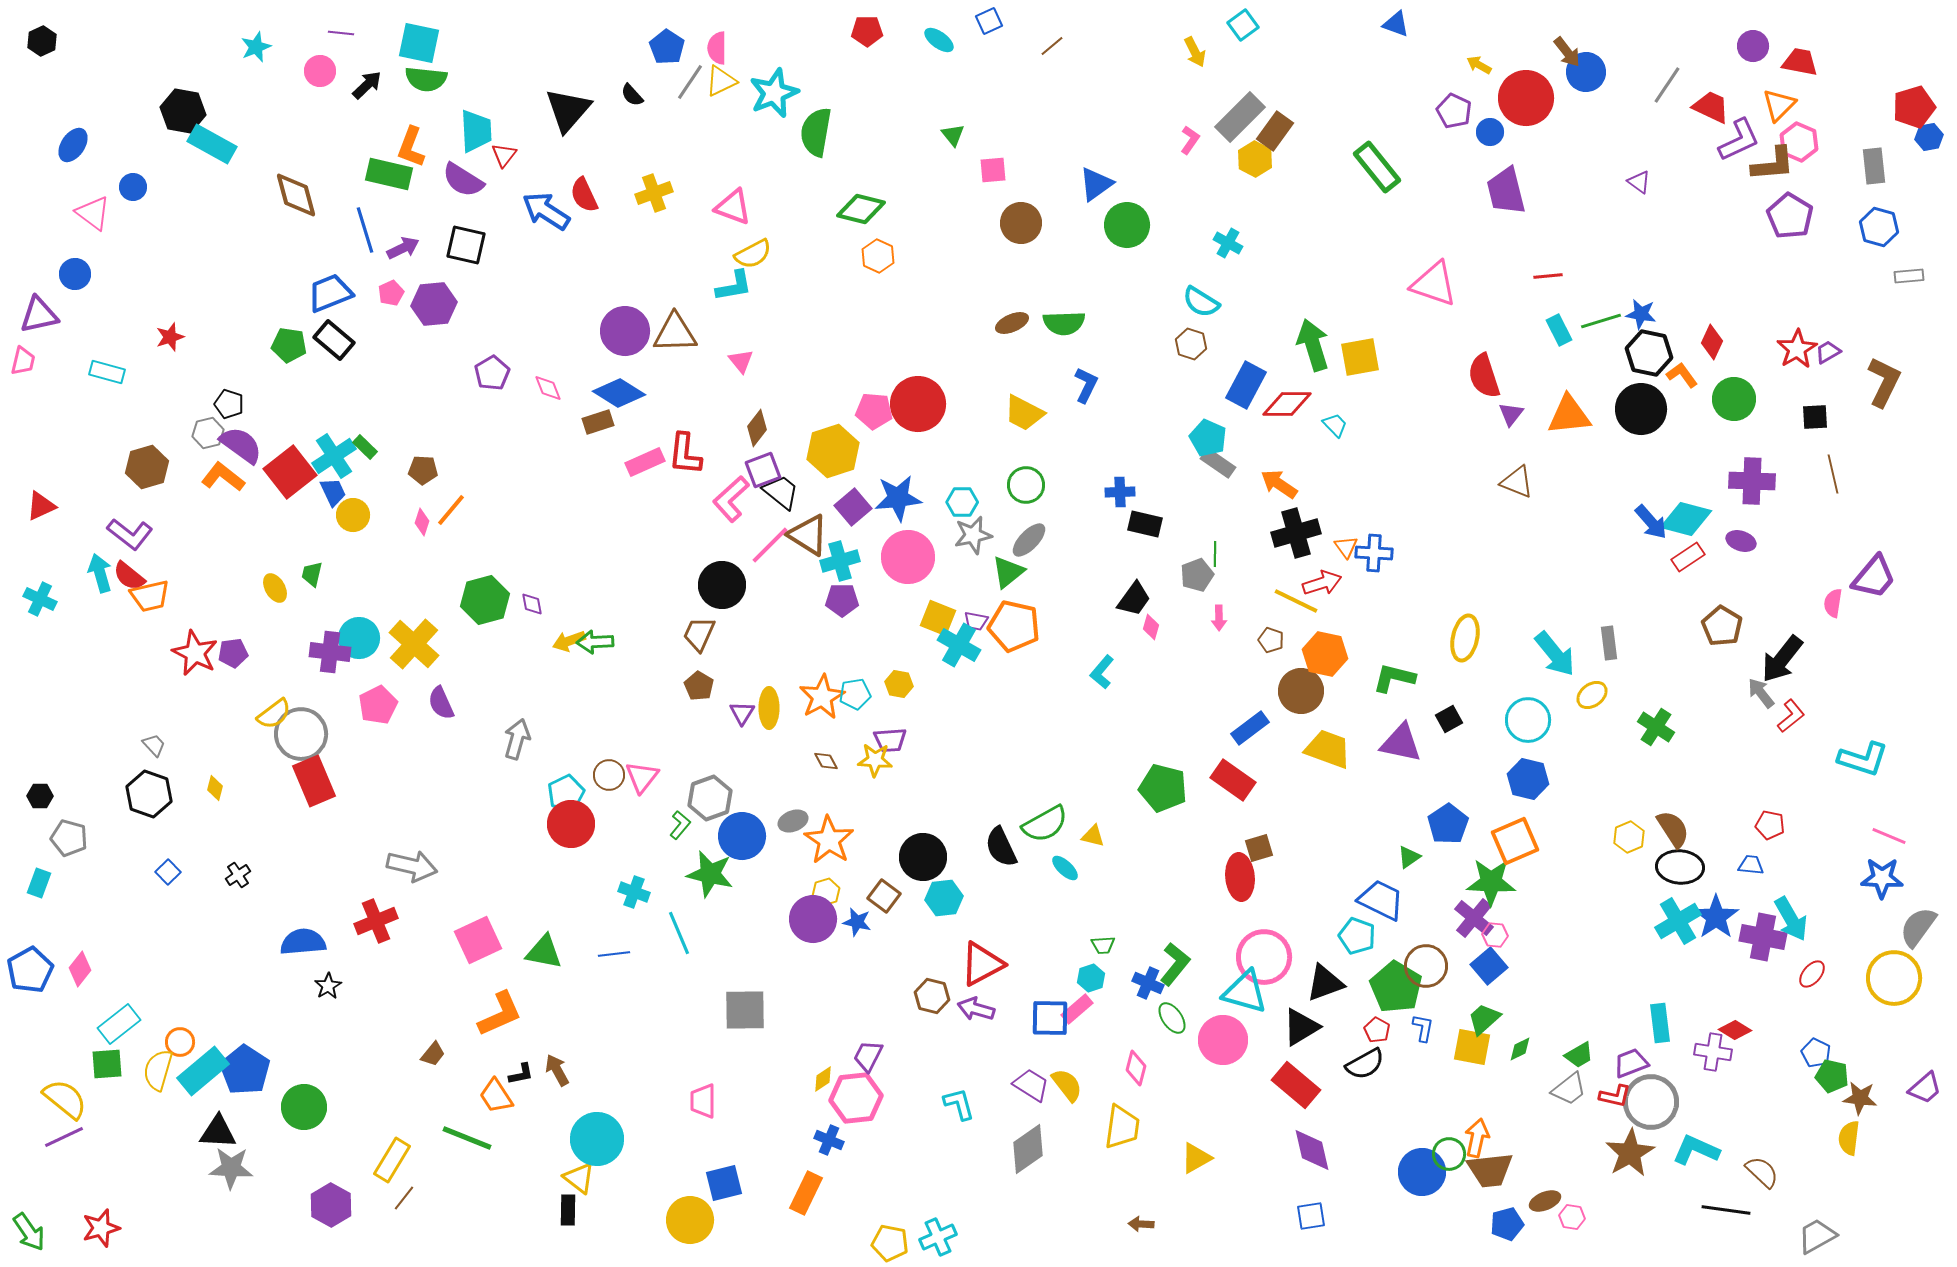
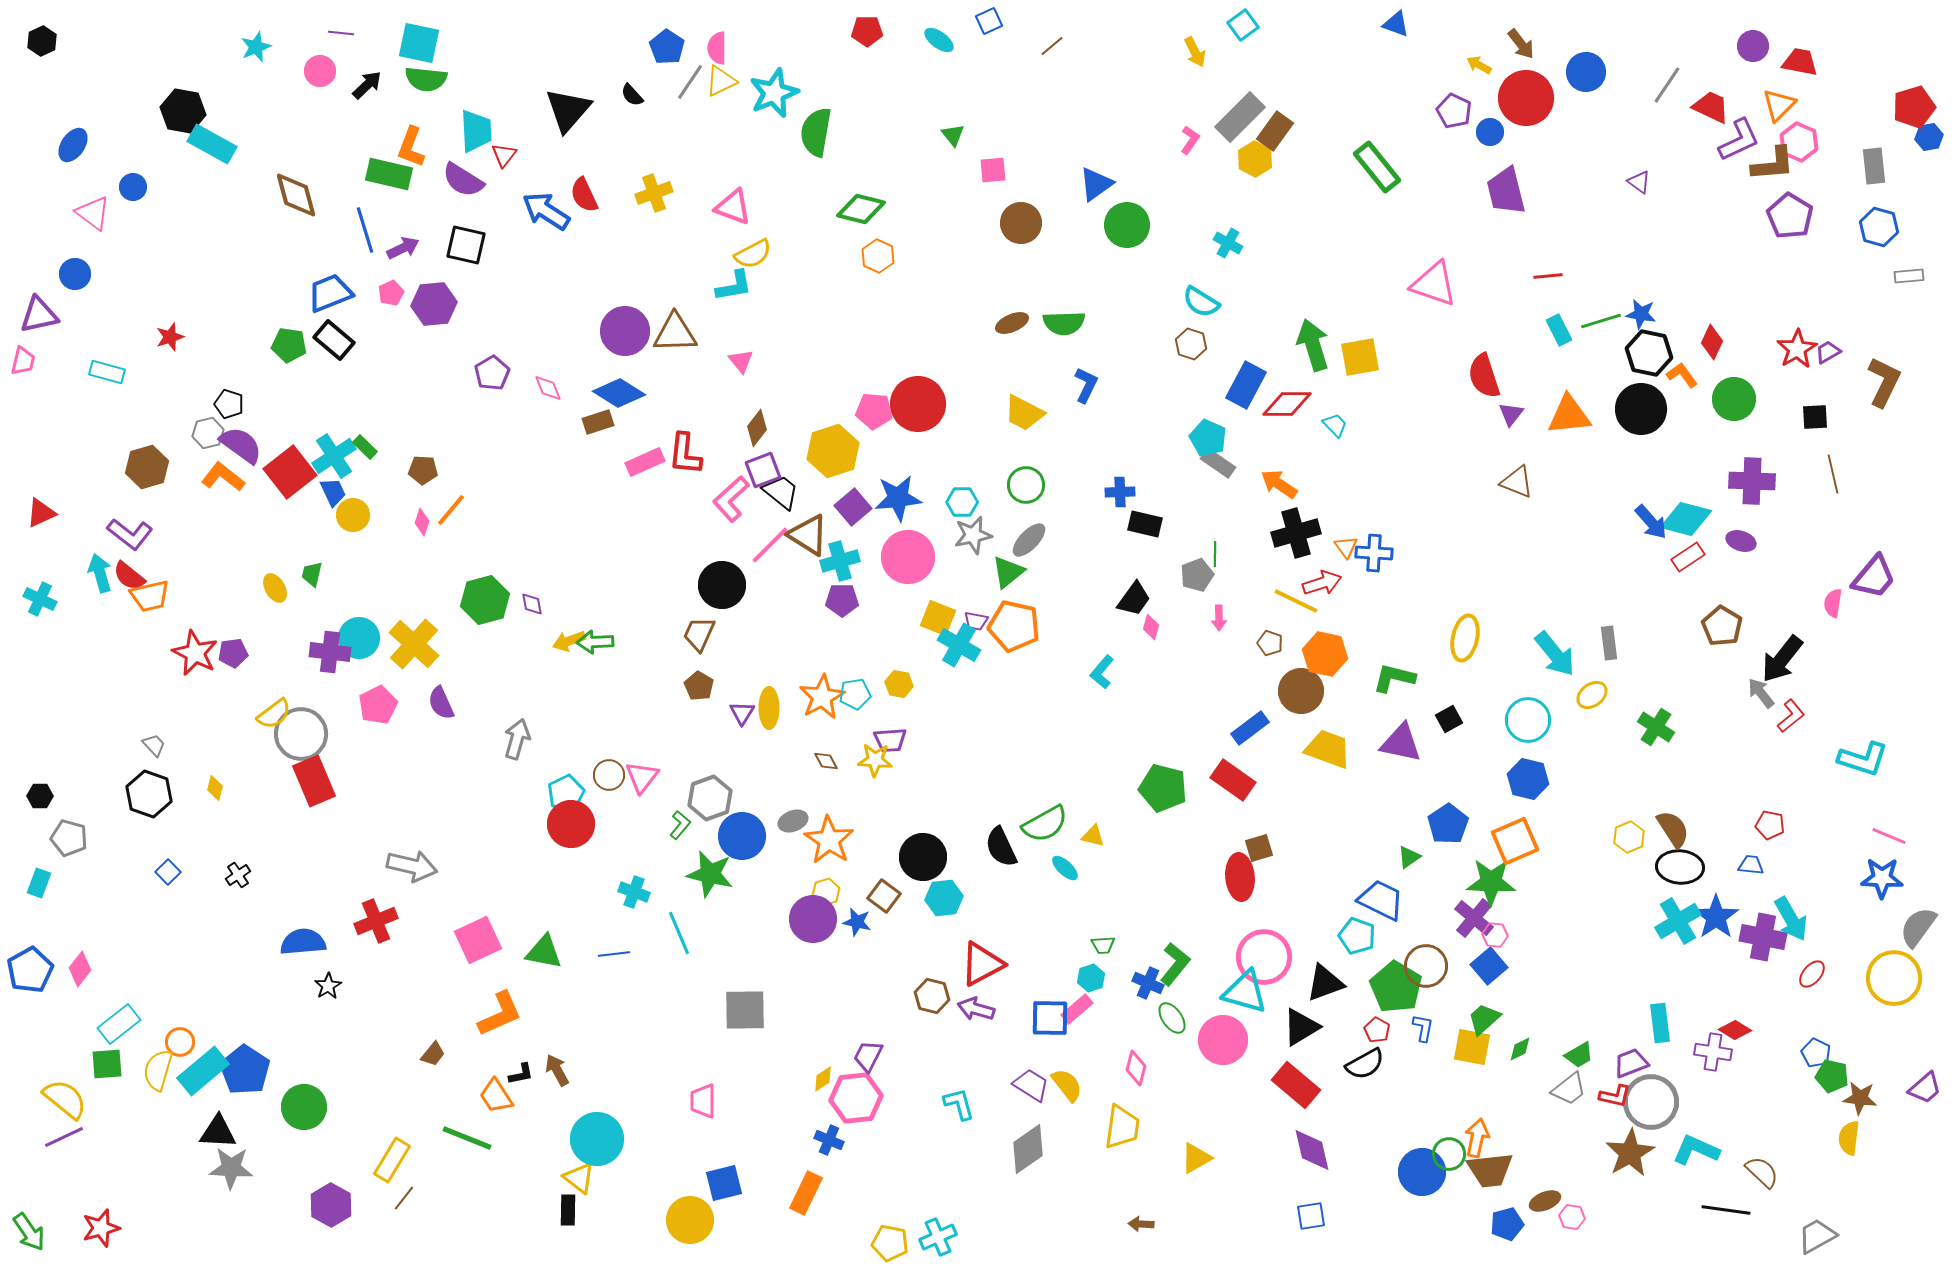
brown arrow at (1567, 52): moved 46 px left, 8 px up
red triangle at (41, 506): moved 7 px down
brown pentagon at (1271, 640): moved 1 px left, 3 px down
